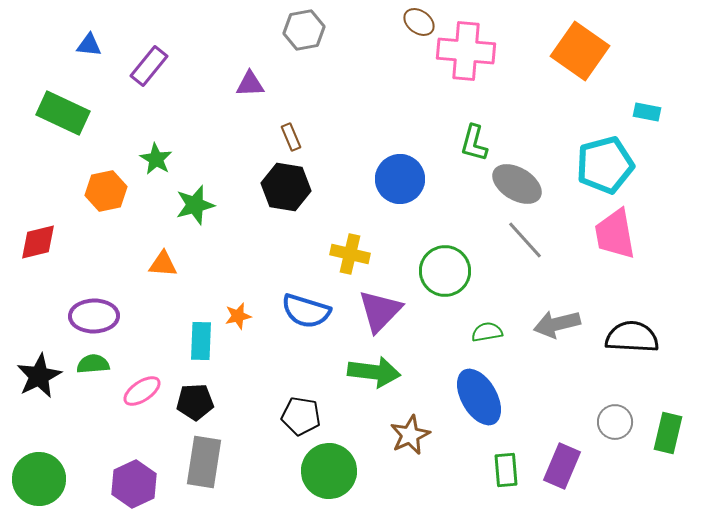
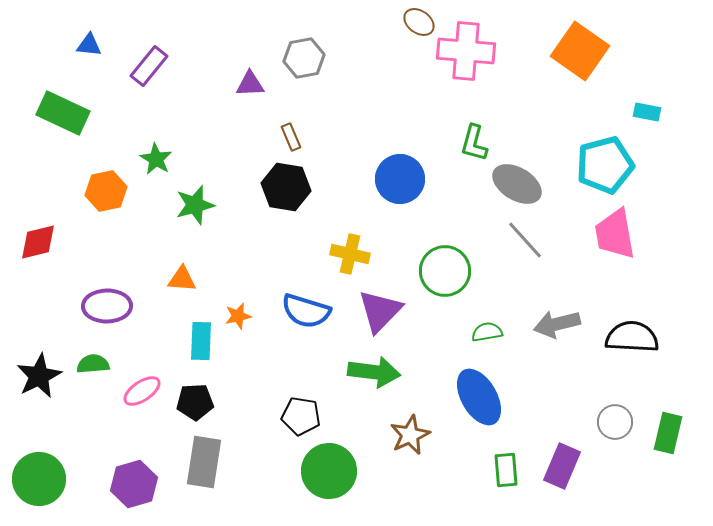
gray hexagon at (304, 30): moved 28 px down
orange triangle at (163, 264): moved 19 px right, 15 px down
purple ellipse at (94, 316): moved 13 px right, 10 px up
purple hexagon at (134, 484): rotated 9 degrees clockwise
